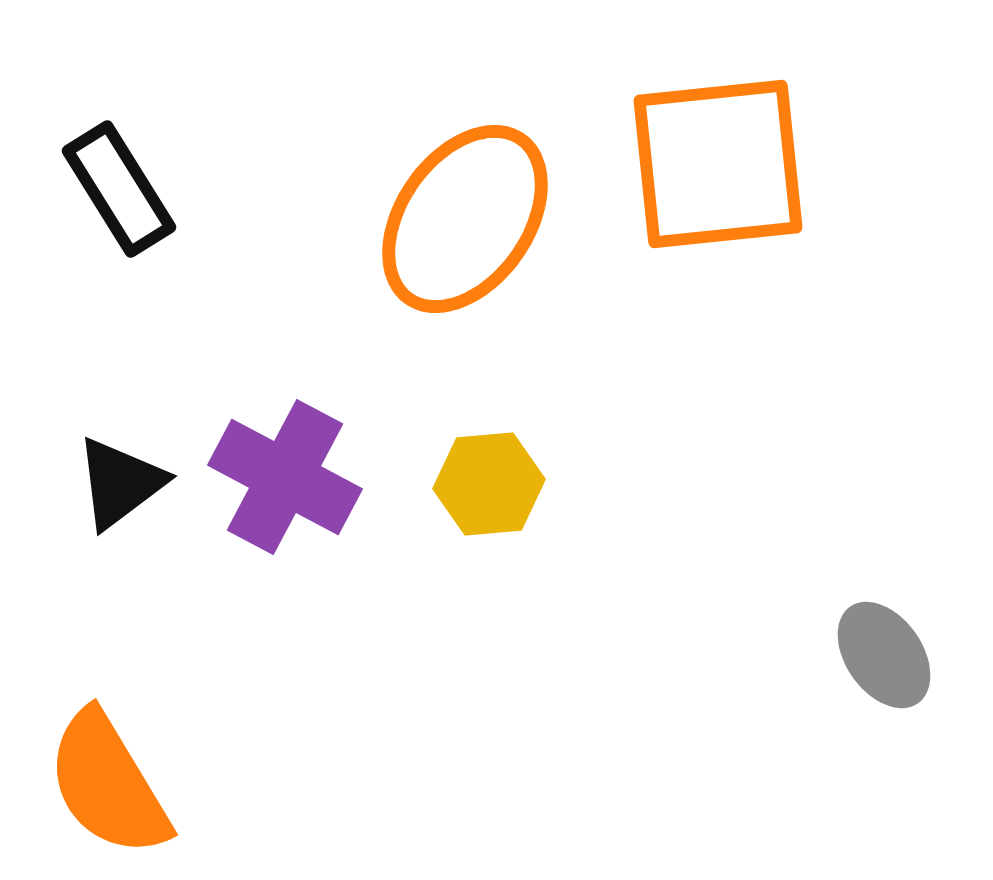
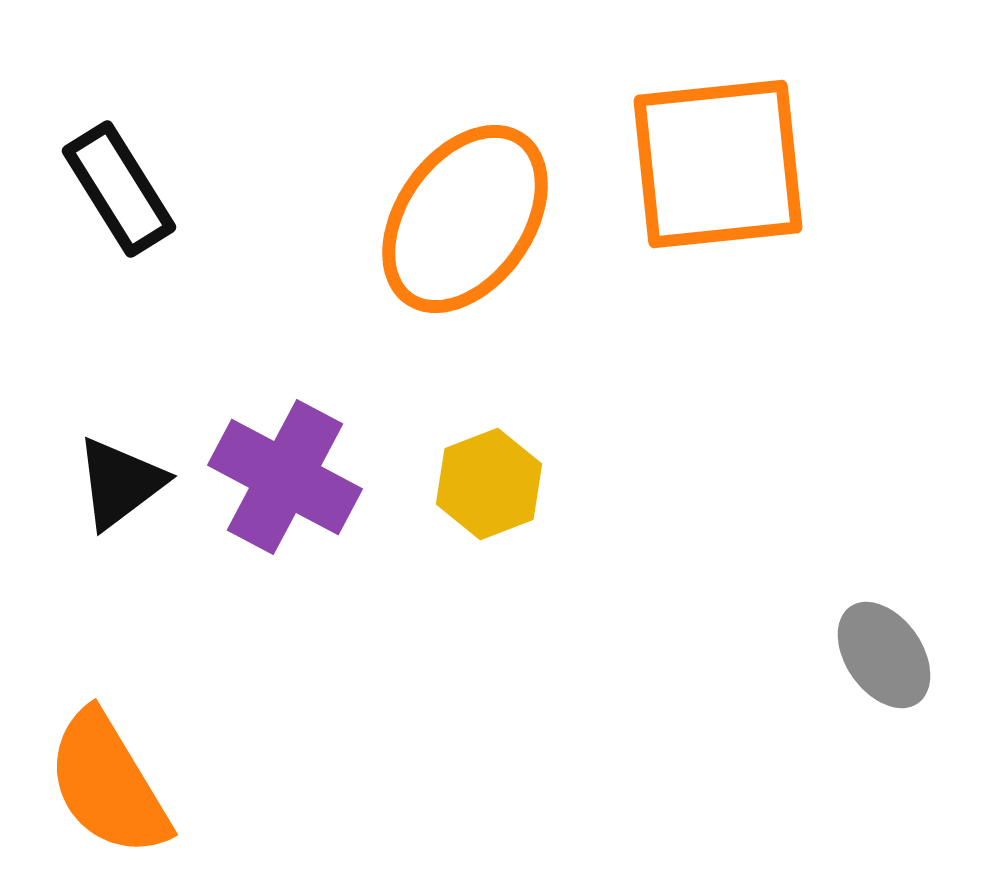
yellow hexagon: rotated 16 degrees counterclockwise
